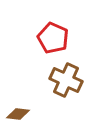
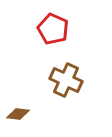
red pentagon: moved 9 px up
